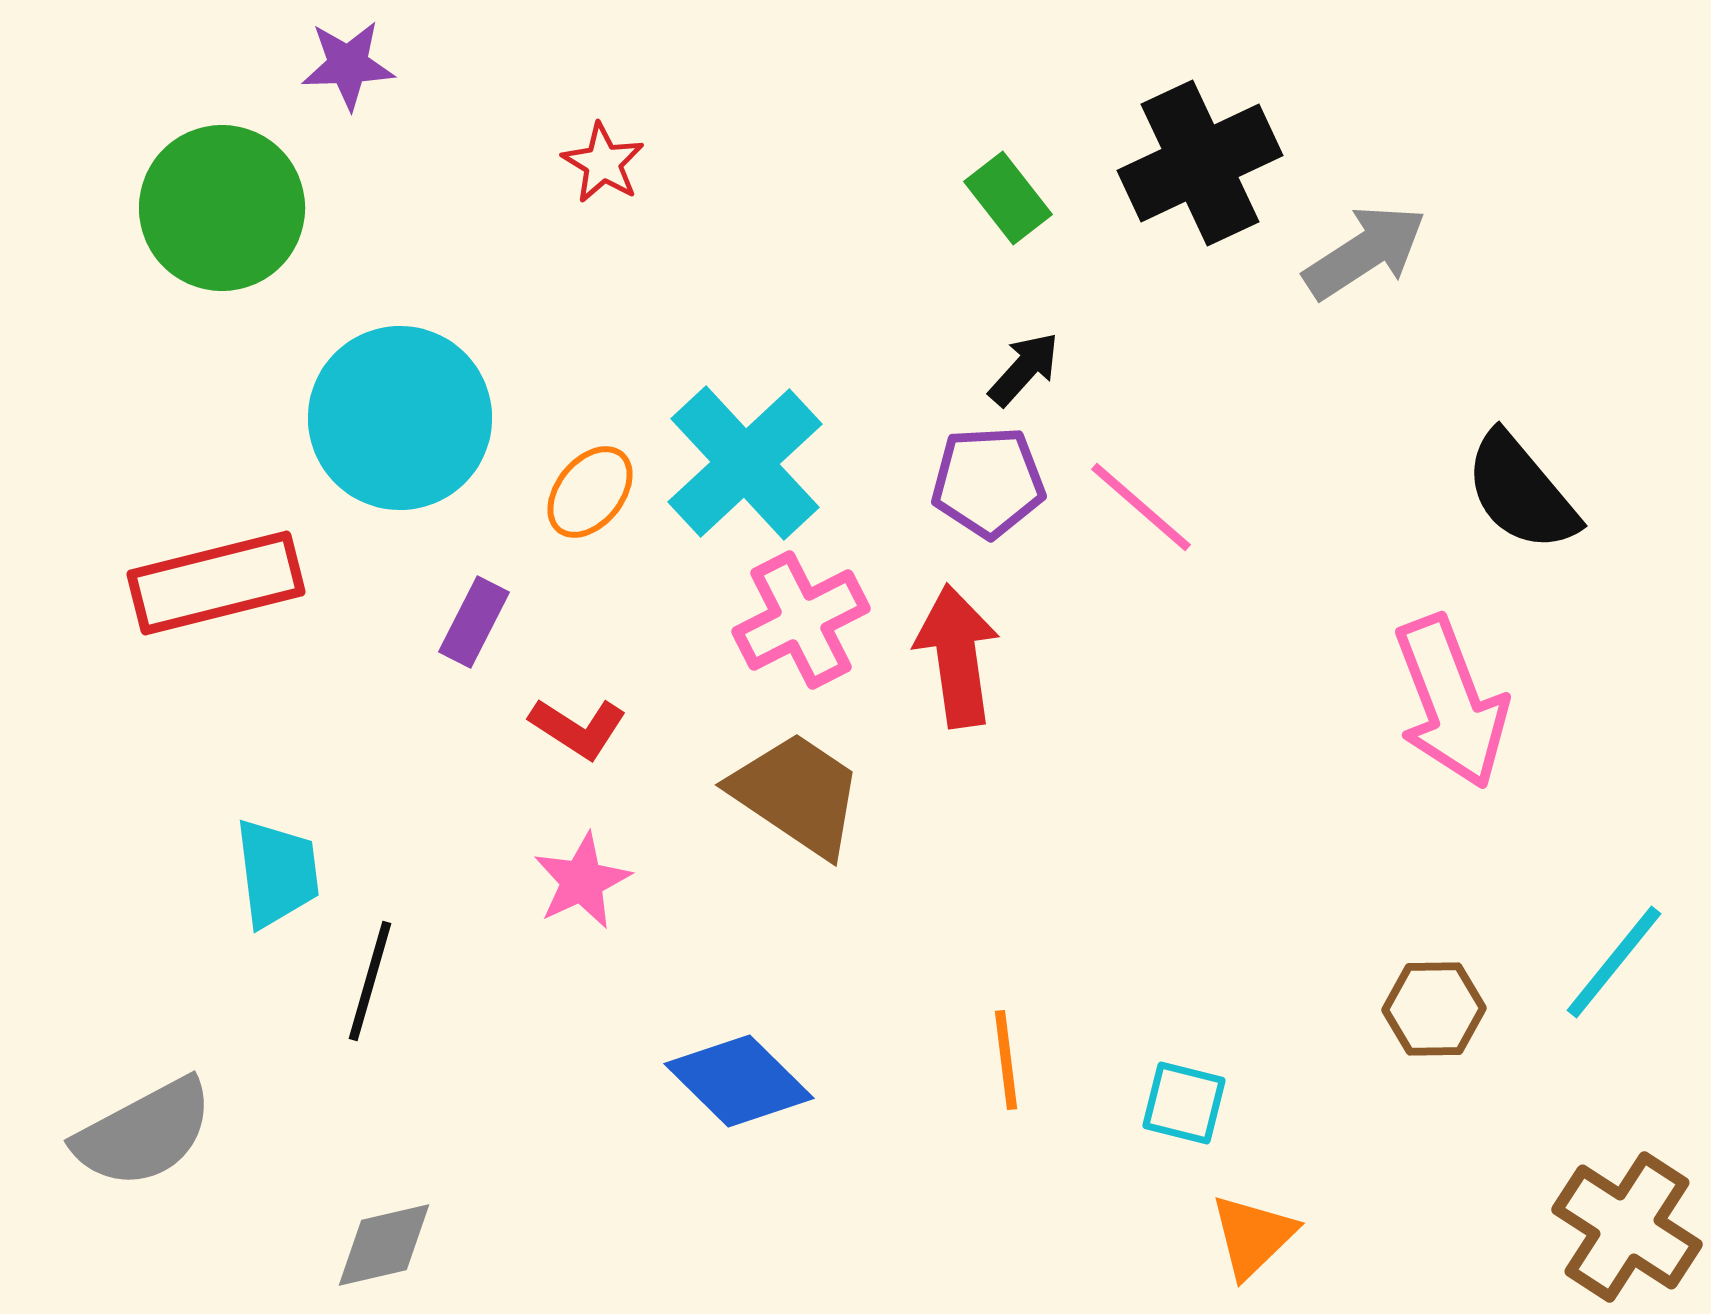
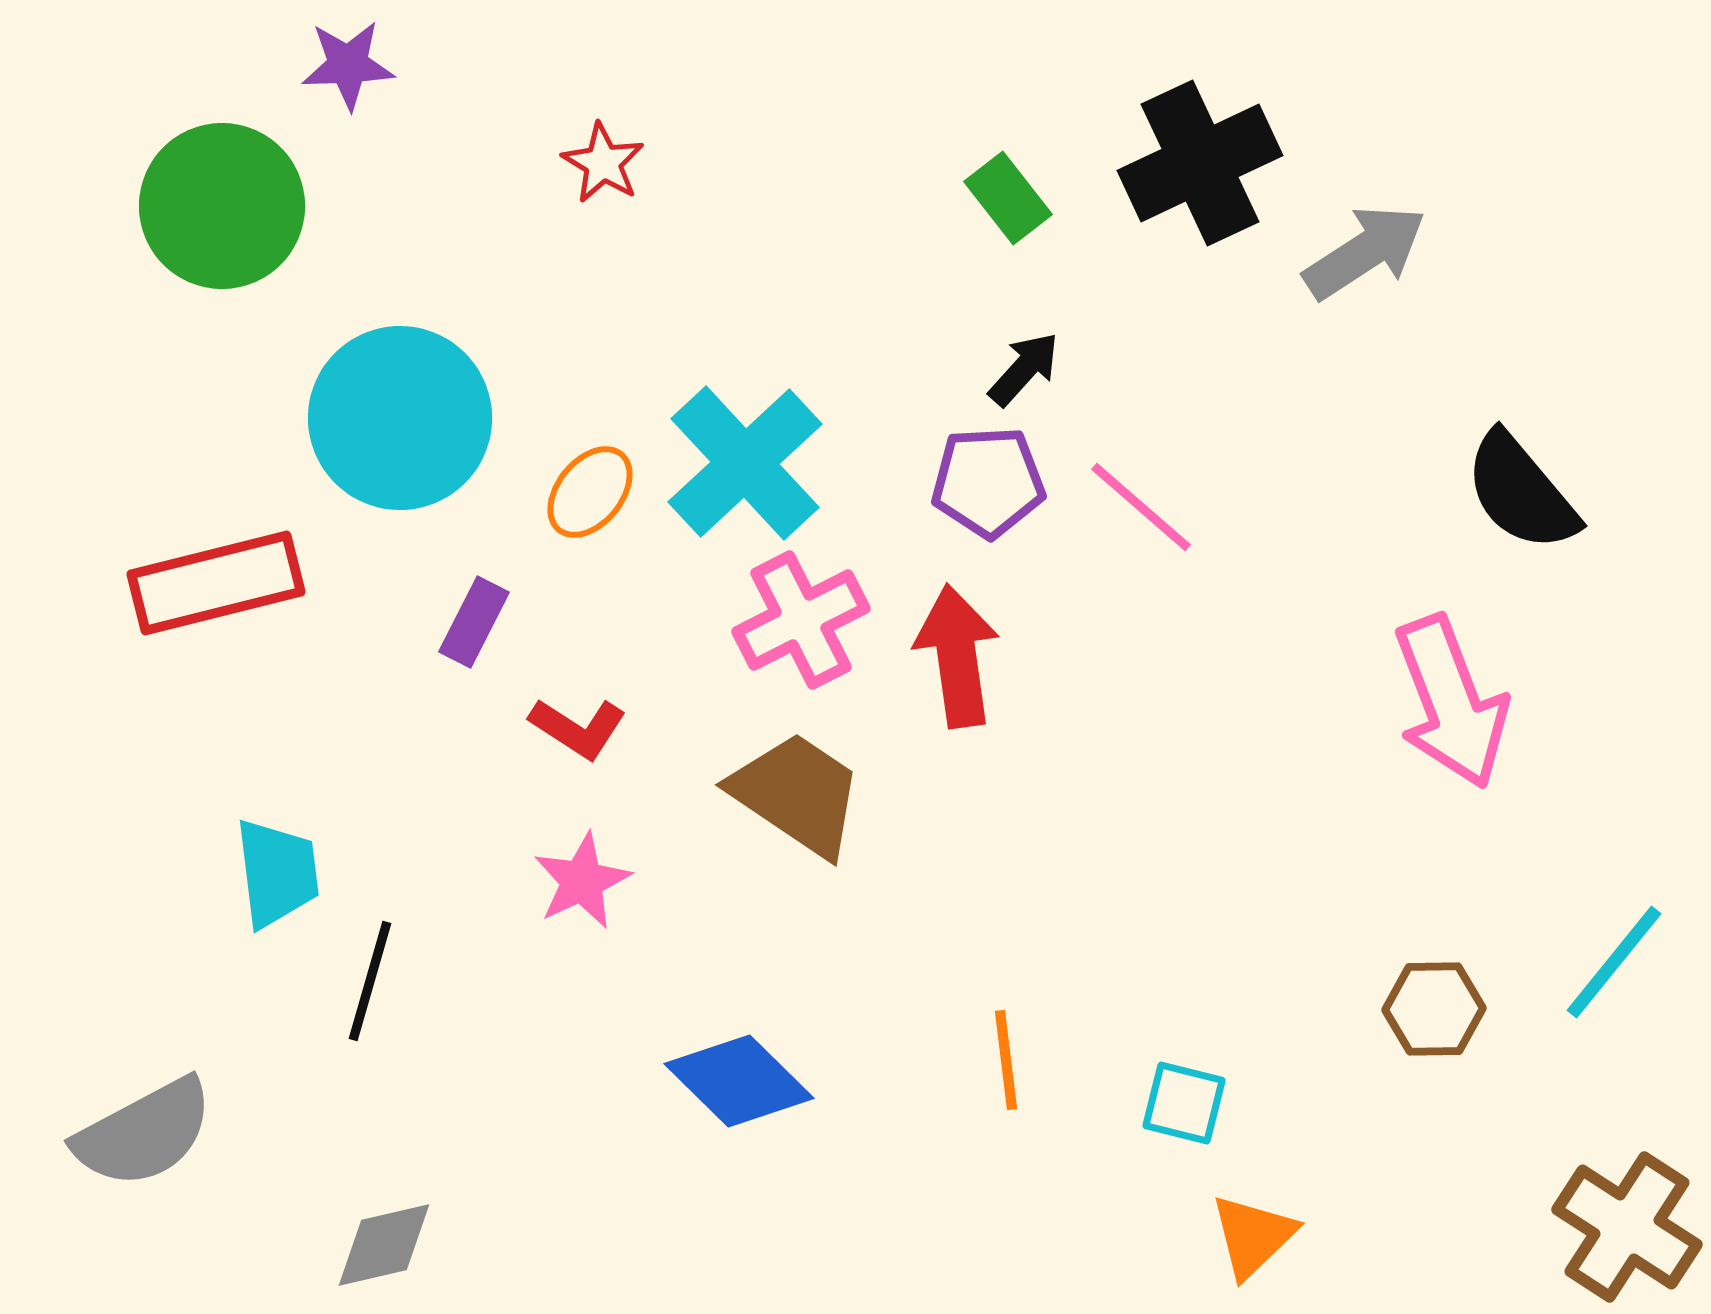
green circle: moved 2 px up
